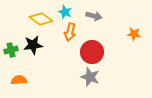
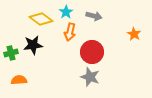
cyan star: moved 1 px right; rotated 16 degrees clockwise
orange star: rotated 24 degrees clockwise
green cross: moved 3 px down
